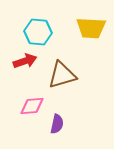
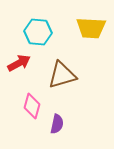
red arrow: moved 6 px left, 2 px down; rotated 10 degrees counterclockwise
pink diamond: rotated 70 degrees counterclockwise
